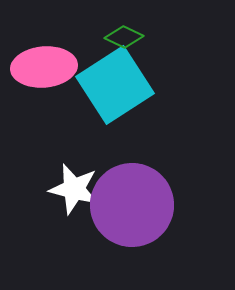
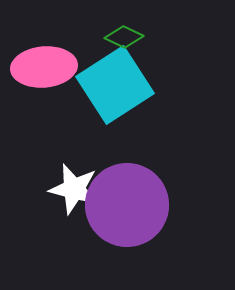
purple circle: moved 5 px left
